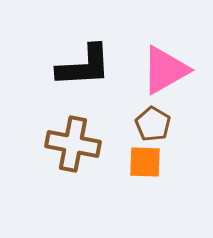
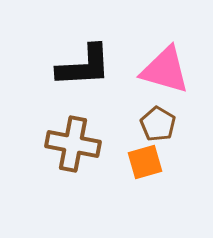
pink triangle: rotated 46 degrees clockwise
brown pentagon: moved 5 px right
orange square: rotated 18 degrees counterclockwise
